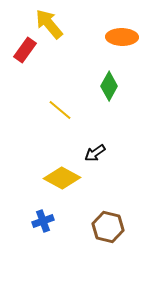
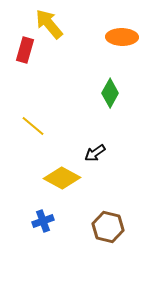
red rectangle: rotated 20 degrees counterclockwise
green diamond: moved 1 px right, 7 px down
yellow line: moved 27 px left, 16 px down
